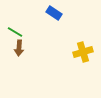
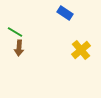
blue rectangle: moved 11 px right
yellow cross: moved 2 px left, 2 px up; rotated 24 degrees counterclockwise
